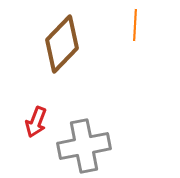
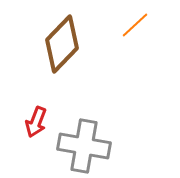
orange line: rotated 44 degrees clockwise
gray cross: rotated 21 degrees clockwise
